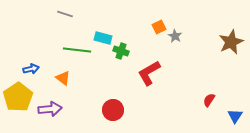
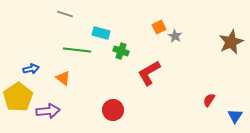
cyan rectangle: moved 2 px left, 5 px up
purple arrow: moved 2 px left, 2 px down
